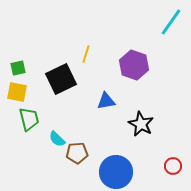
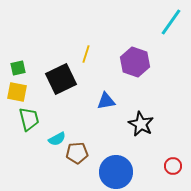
purple hexagon: moved 1 px right, 3 px up
cyan semicircle: rotated 72 degrees counterclockwise
